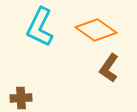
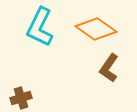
orange diamond: moved 1 px up
brown cross: rotated 15 degrees counterclockwise
